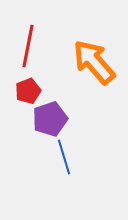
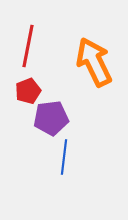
orange arrow: rotated 15 degrees clockwise
purple pentagon: moved 1 px right, 1 px up; rotated 12 degrees clockwise
blue line: rotated 24 degrees clockwise
